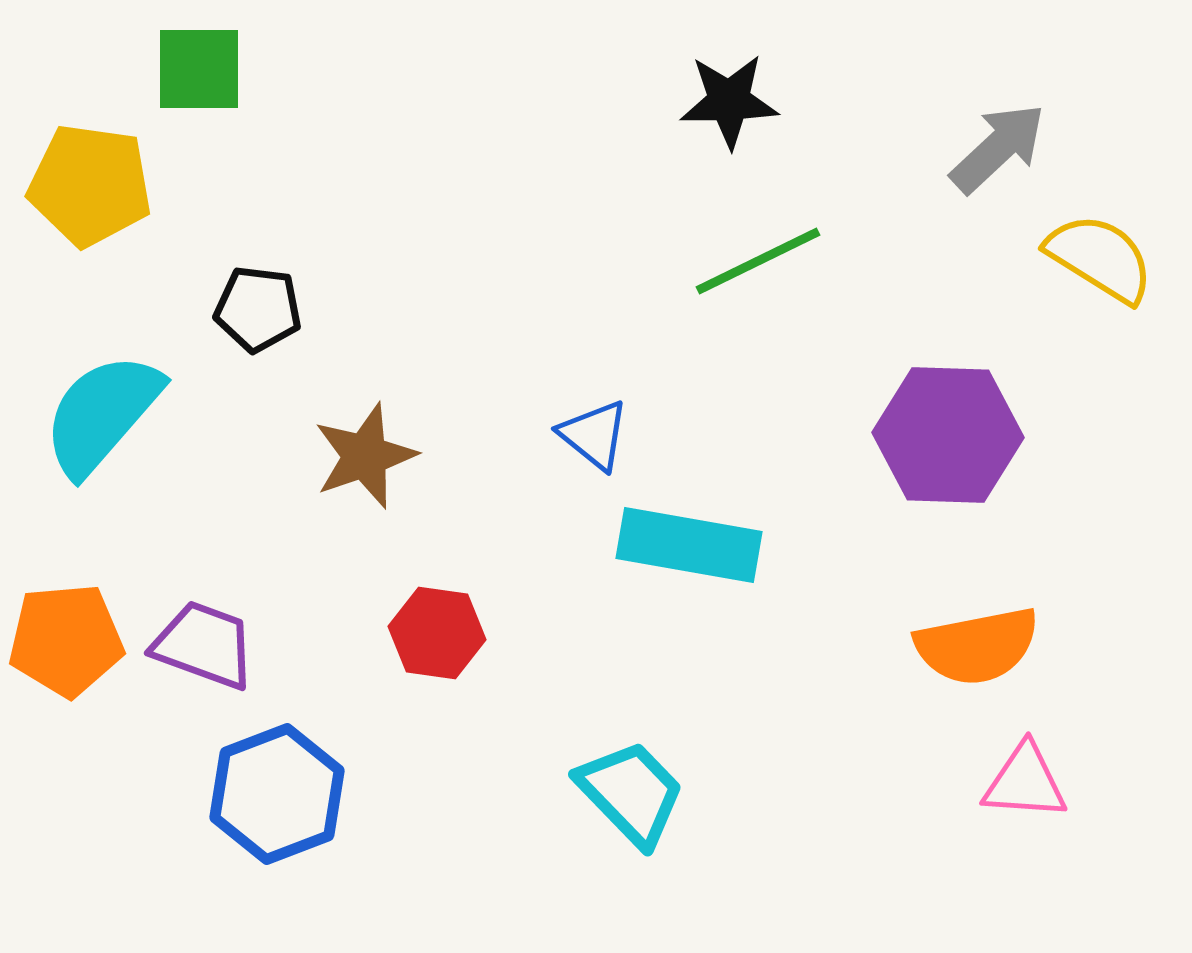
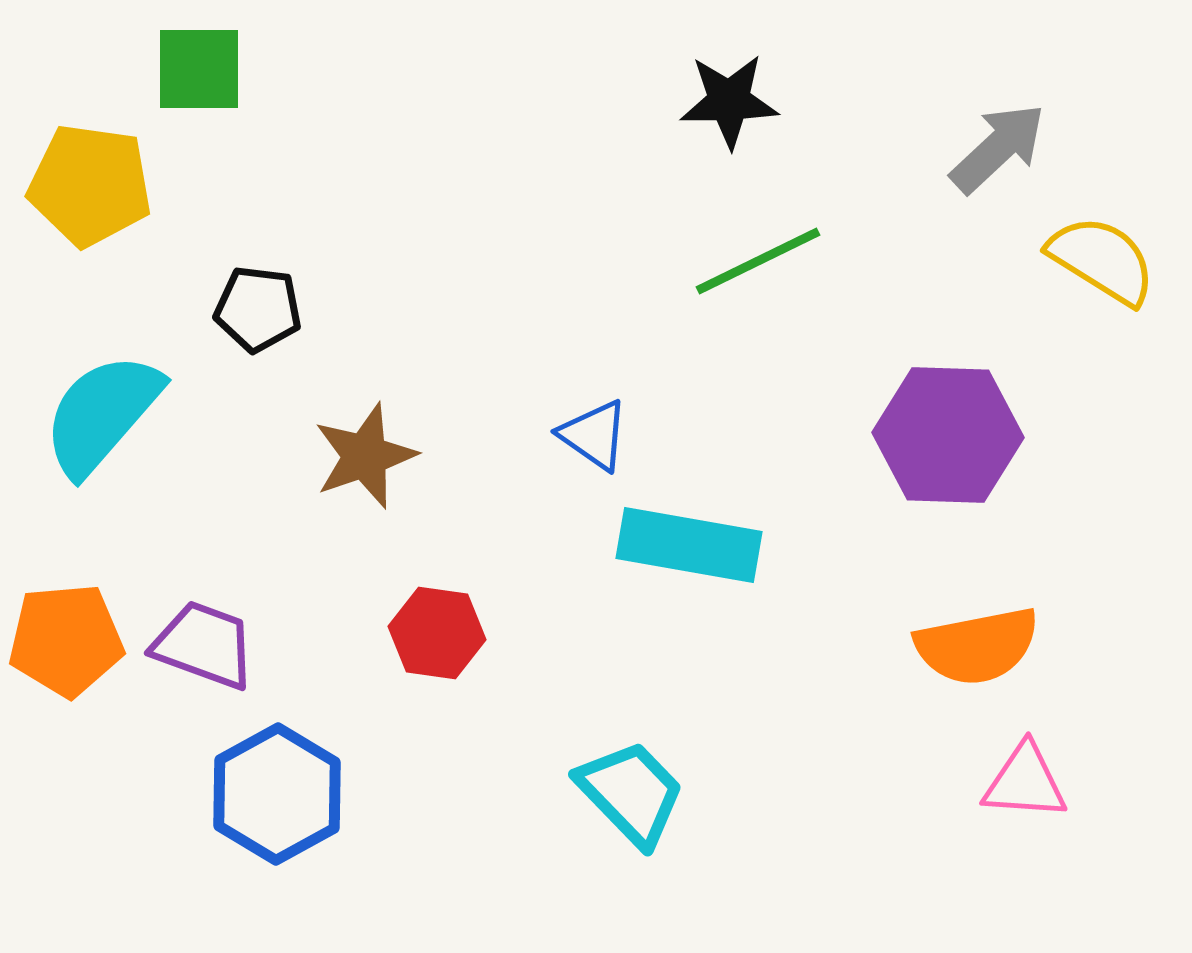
yellow semicircle: moved 2 px right, 2 px down
blue triangle: rotated 4 degrees counterclockwise
blue hexagon: rotated 8 degrees counterclockwise
